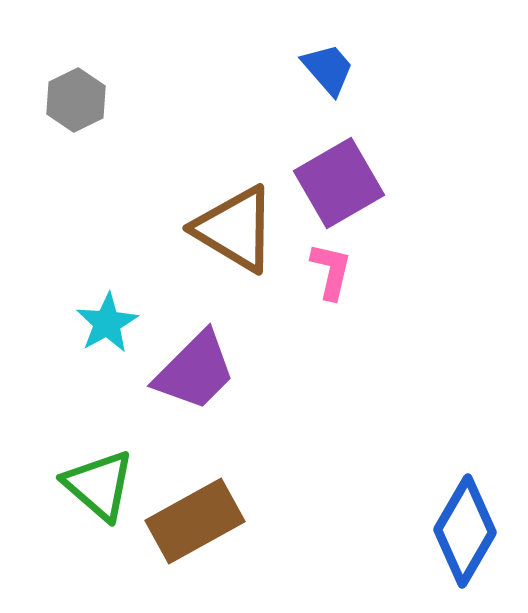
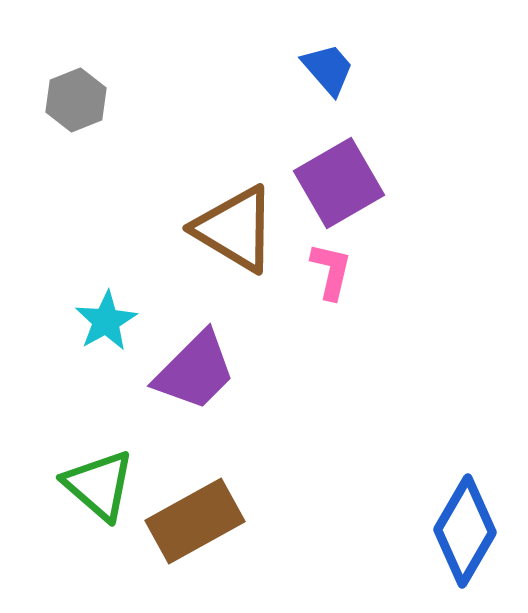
gray hexagon: rotated 4 degrees clockwise
cyan star: moved 1 px left, 2 px up
